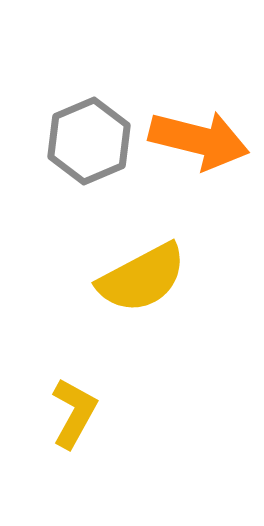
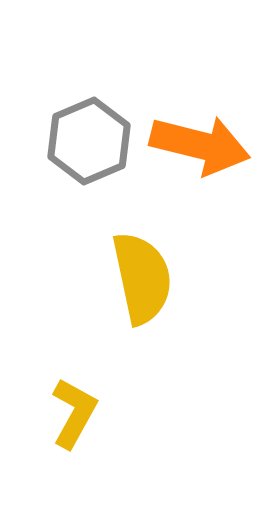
orange arrow: moved 1 px right, 5 px down
yellow semicircle: rotated 74 degrees counterclockwise
